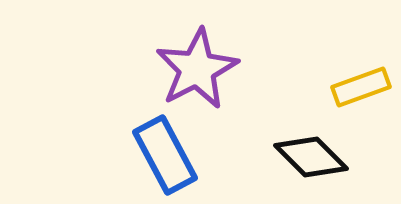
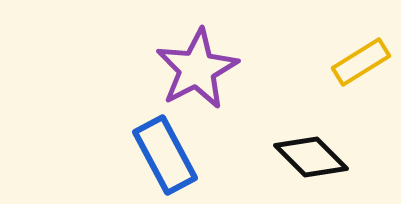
yellow rectangle: moved 25 px up; rotated 12 degrees counterclockwise
